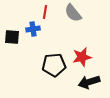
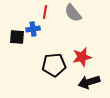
black square: moved 5 px right
